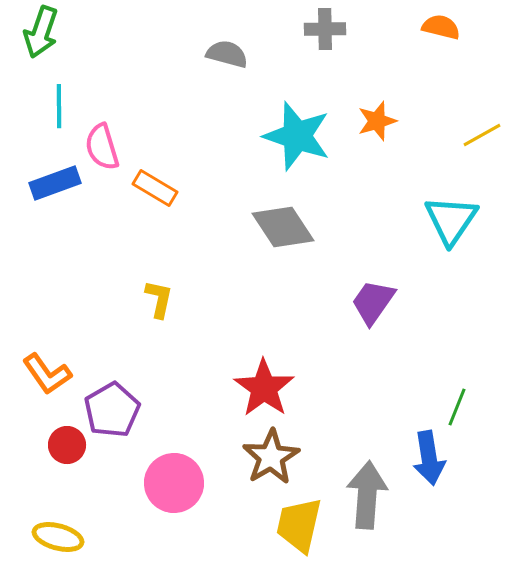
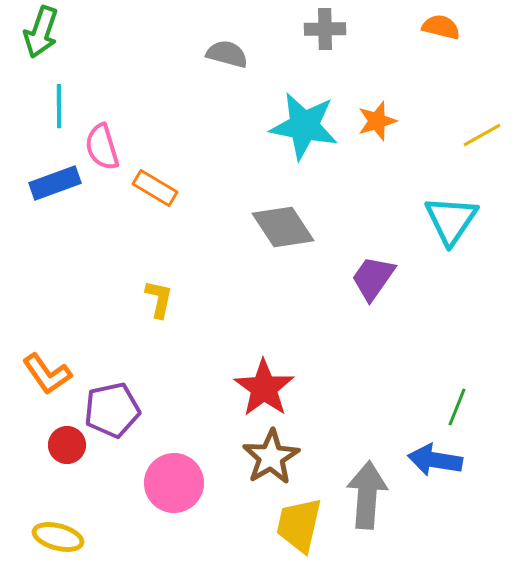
cyan star: moved 7 px right, 10 px up; rotated 8 degrees counterclockwise
purple trapezoid: moved 24 px up
purple pentagon: rotated 18 degrees clockwise
blue arrow: moved 6 px right, 2 px down; rotated 108 degrees clockwise
